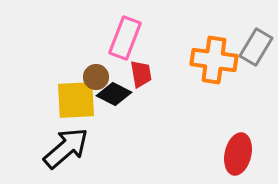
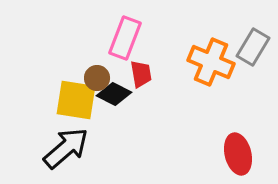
gray rectangle: moved 3 px left
orange cross: moved 3 px left, 2 px down; rotated 15 degrees clockwise
brown circle: moved 1 px right, 1 px down
yellow square: rotated 12 degrees clockwise
red ellipse: rotated 27 degrees counterclockwise
